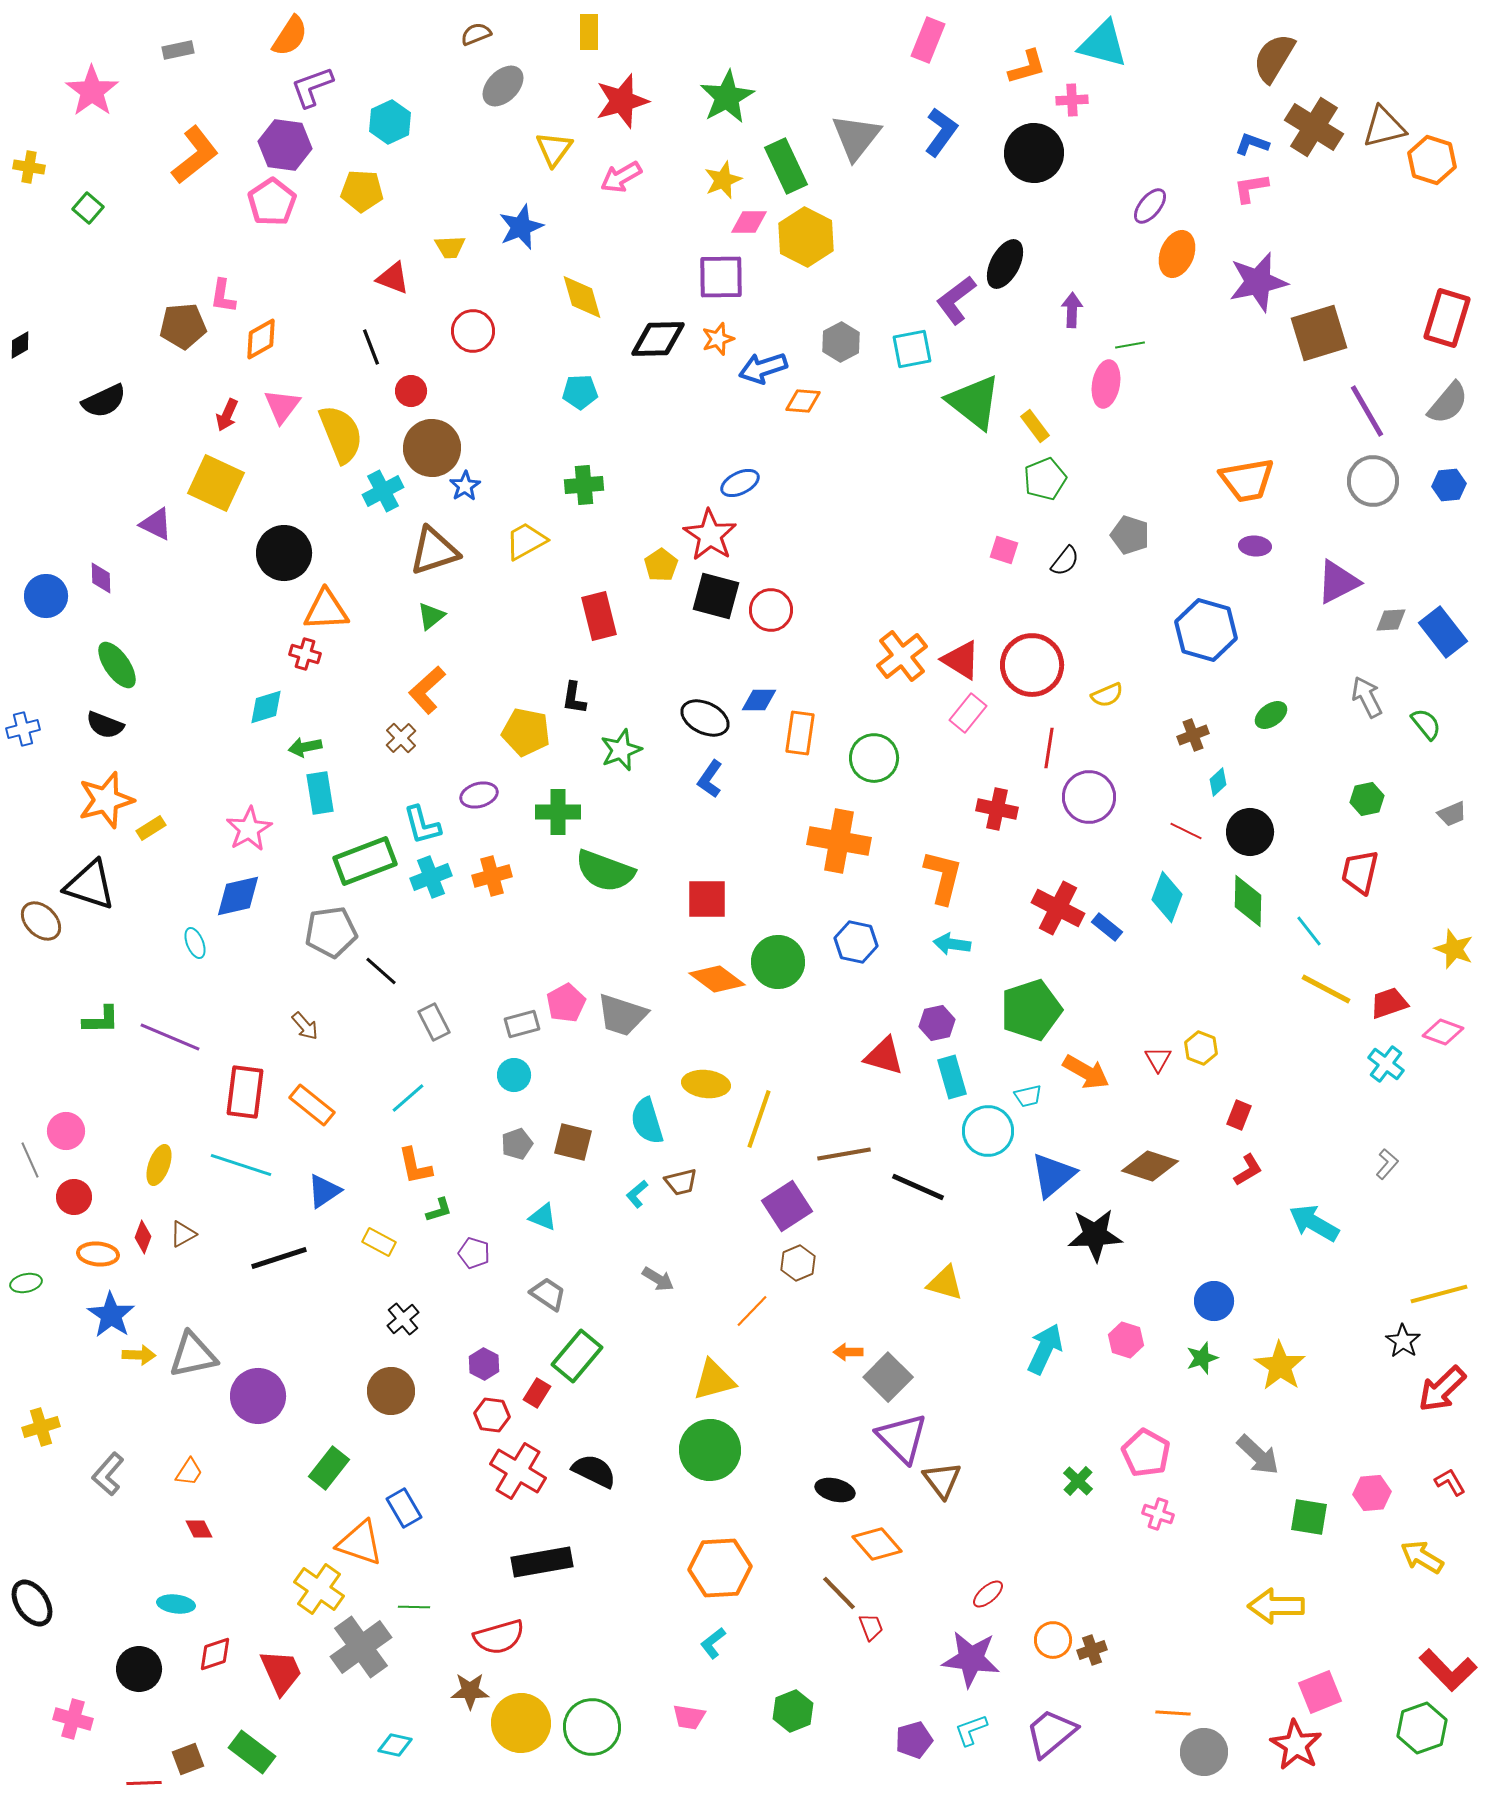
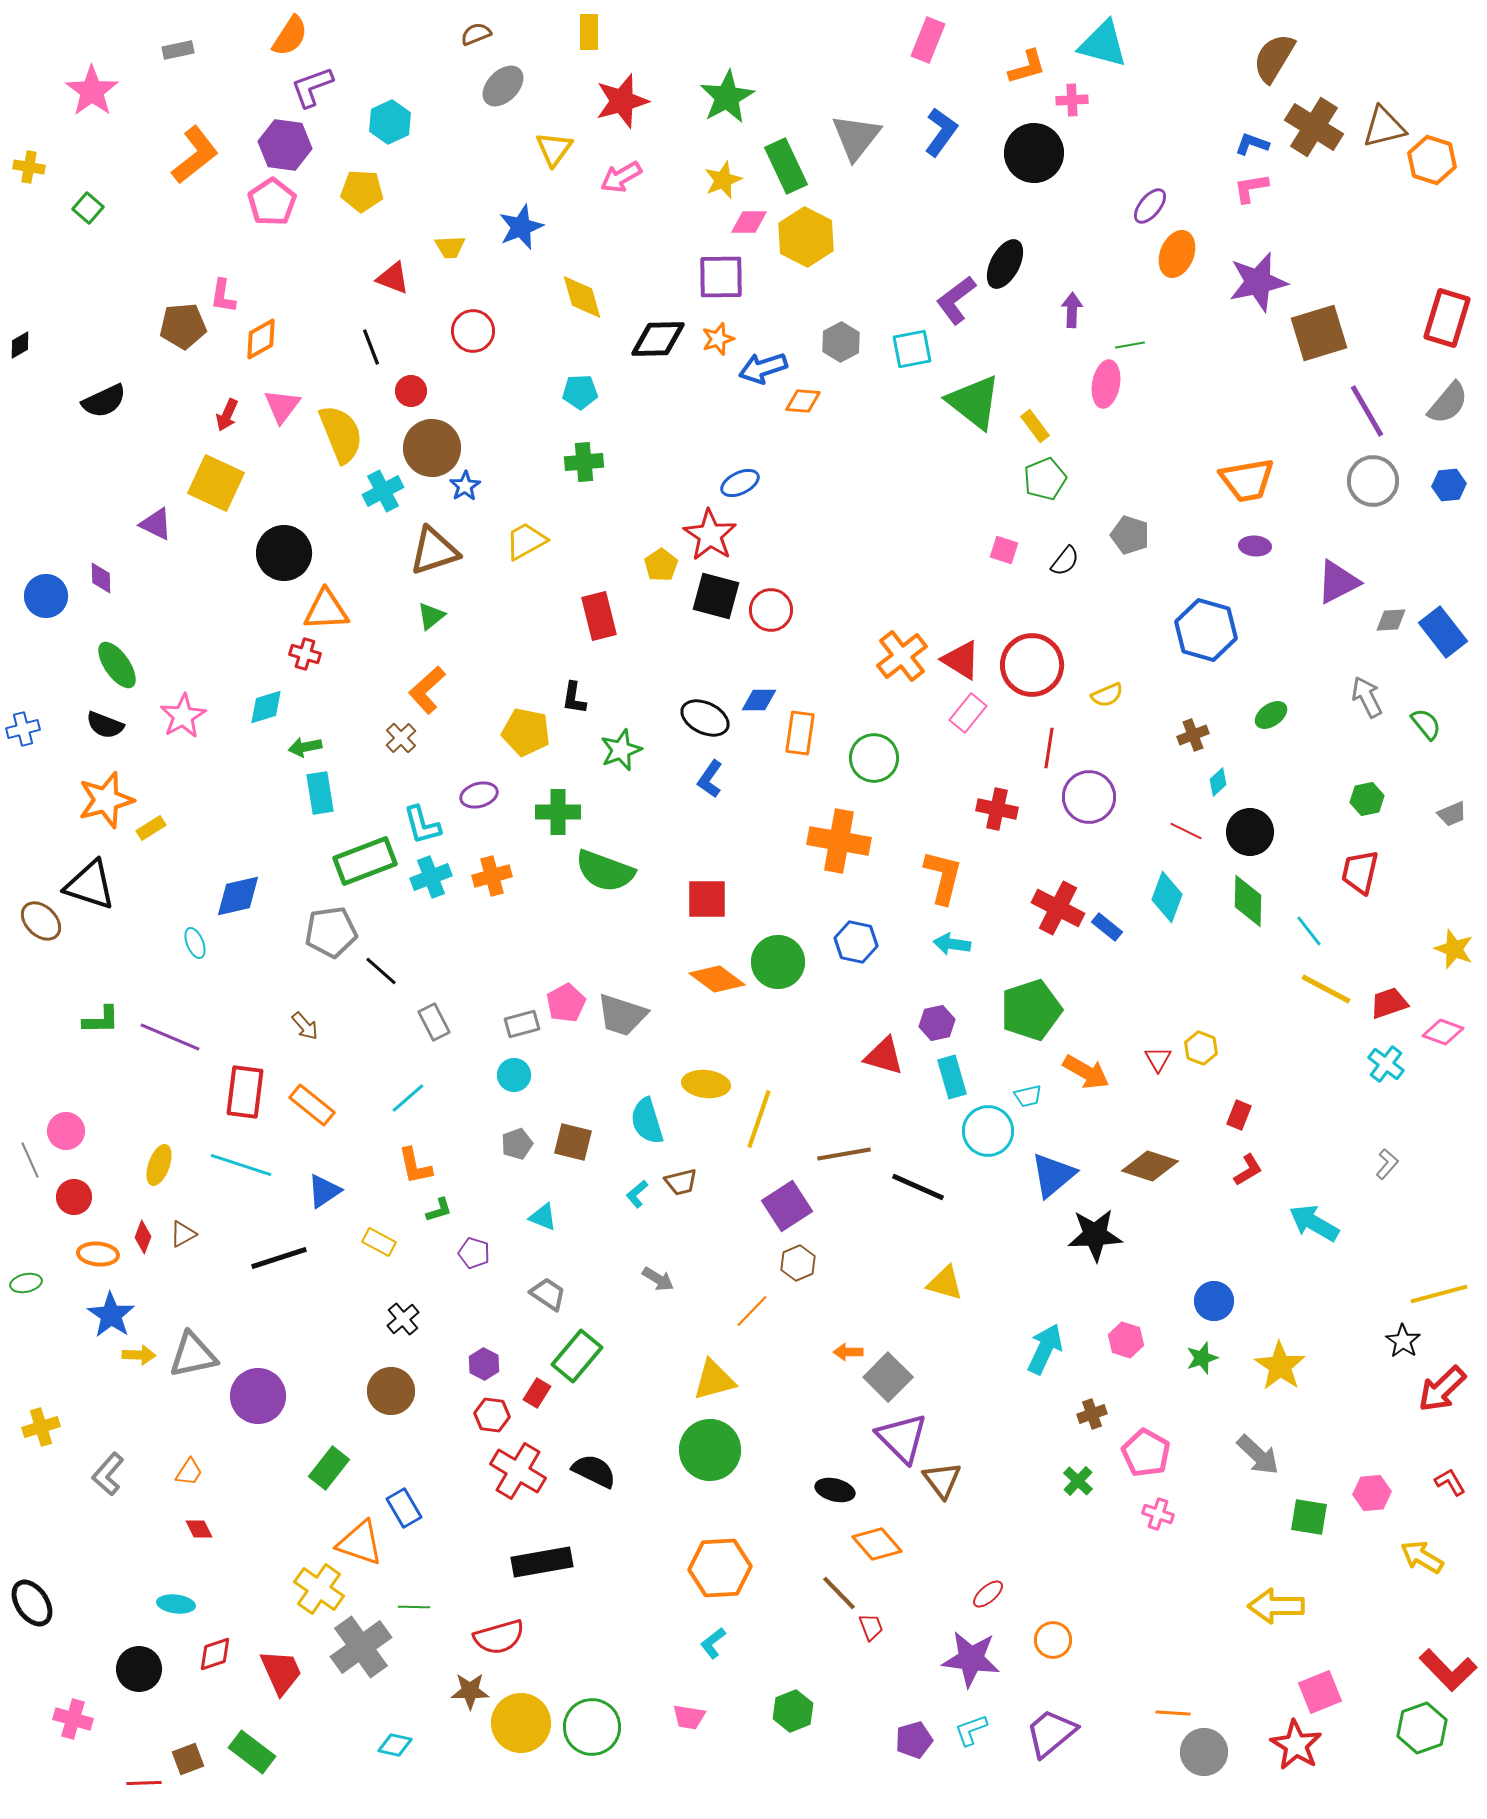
green cross at (584, 485): moved 23 px up
pink star at (249, 829): moved 66 px left, 113 px up
brown cross at (1092, 1650): moved 236 px up
